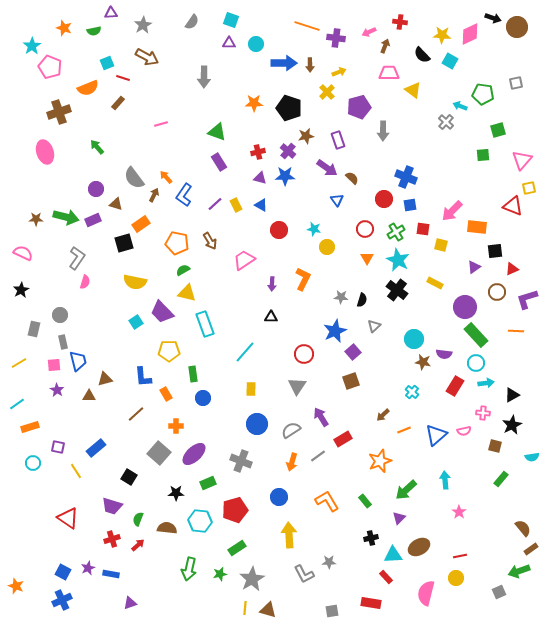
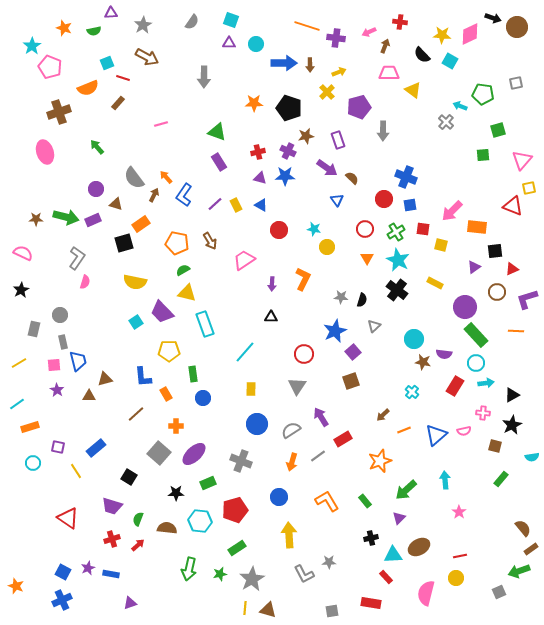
purple cross at (288, 151): rotated 14 degrees counterclockwise
